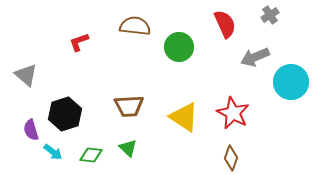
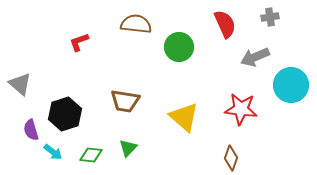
gray cross: moved 2 px down; rotated 24 degrees clockwise
brown semicircle: moved 1 px right, 2 px up
gray triangle: moved 6 px left, 9 px down
cyan circle: moved 3 px down
brown trapezoid: moved 4 px left, 5 px up; rotated 12 degrees clockwise
red star: moved 8 px right, 4 px up; rotated 20 degrees counterclockwise
yellow triangle: rotated 8 degrees clockwise
green triangle: rotated 30 degrees clockwise
